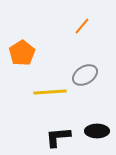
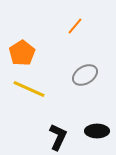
orange line: moved 7 px left
yellow line: moved 21 px left, 3 px up; rotated 28 degrees clockwise
black L-shape: rotated 120 degrees clockwise
